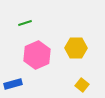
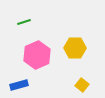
green line: moved 1 px left, 1 px up
yellow hexagon: moved 1 px left
blue rectangle: moved 6 px right, 1 px down
